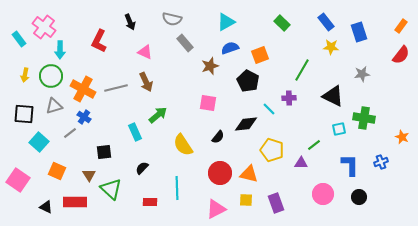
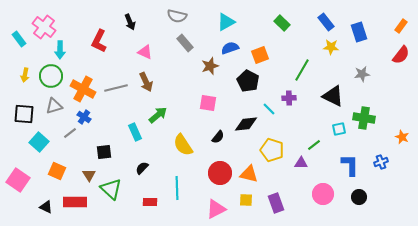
gray semicircle at (172, 19): moved 5 px right, 3 px up
